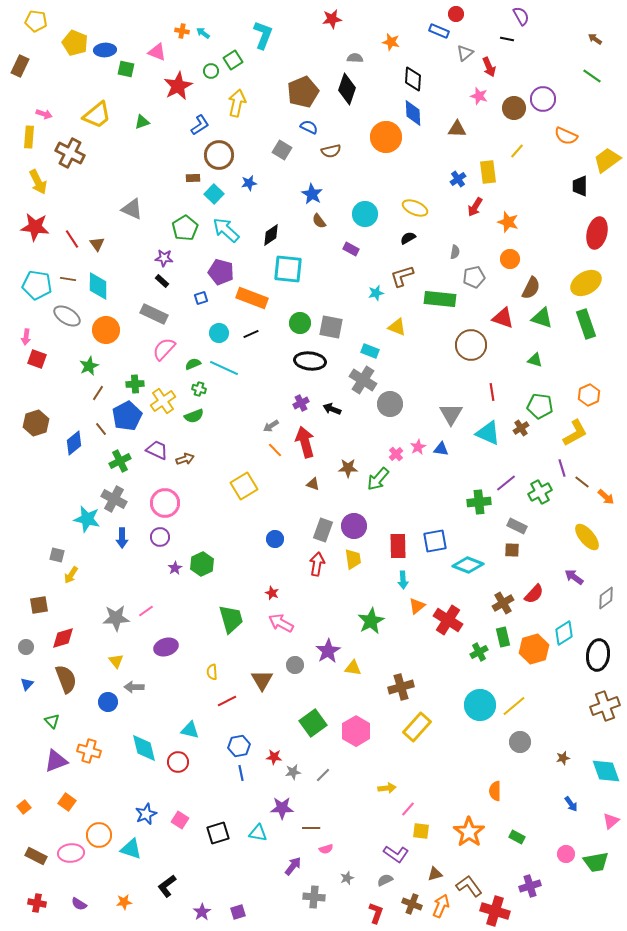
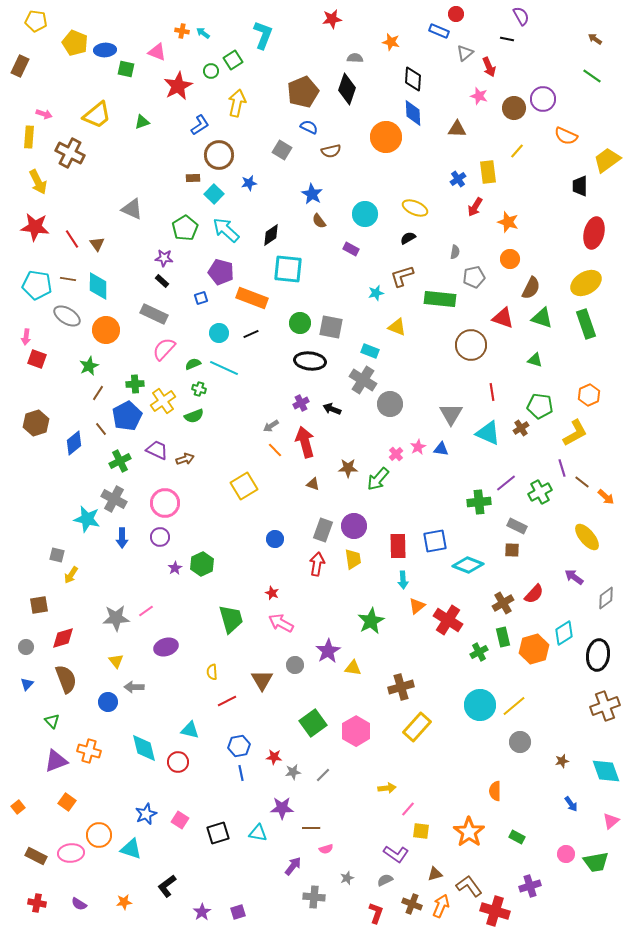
red ellipse at (597, 233): moved 3 px left
brown star at (563, 758): moved 1 px left, 3 px down
orange square at (24, 807): moved 6 px left
